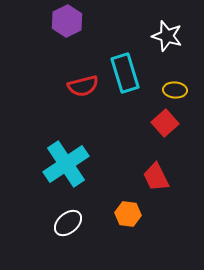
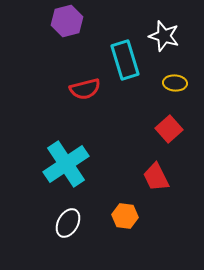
purple hexagon: rotated 12 degrees clockwise
white star: moved 3 px left
cyan rectangle: moved 13 px up
red semicircle: moved 2 px right, 3 px down
yellow ellipse: moved 7 px up
red square: moved 4 px right, 6 px down
orange hexagon: moved 3 px left, 2 px down
white ellipse: rotated 20 degrees counterclockwise
